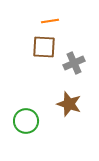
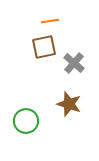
brown square: rotated 15 degrees counterclockwise
gray cross: rotated 25 degrees counterclockwise
